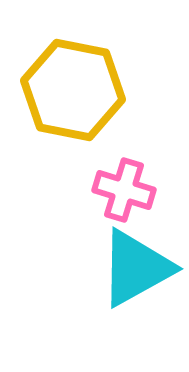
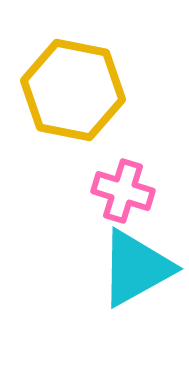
pink cross: moved 1 px left, 1 px down
